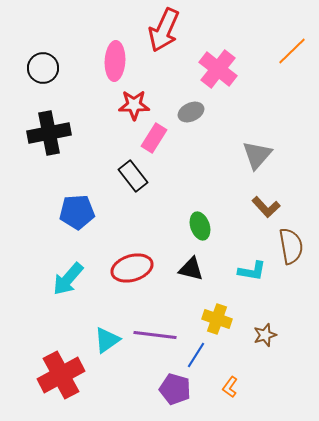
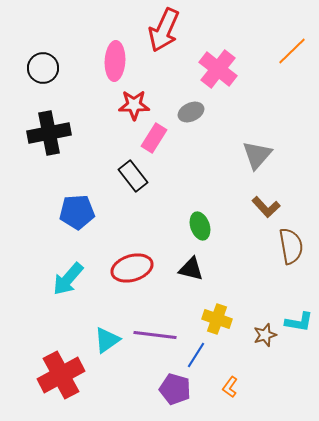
cyan L-shape: moved 47 px right, 51 px down
